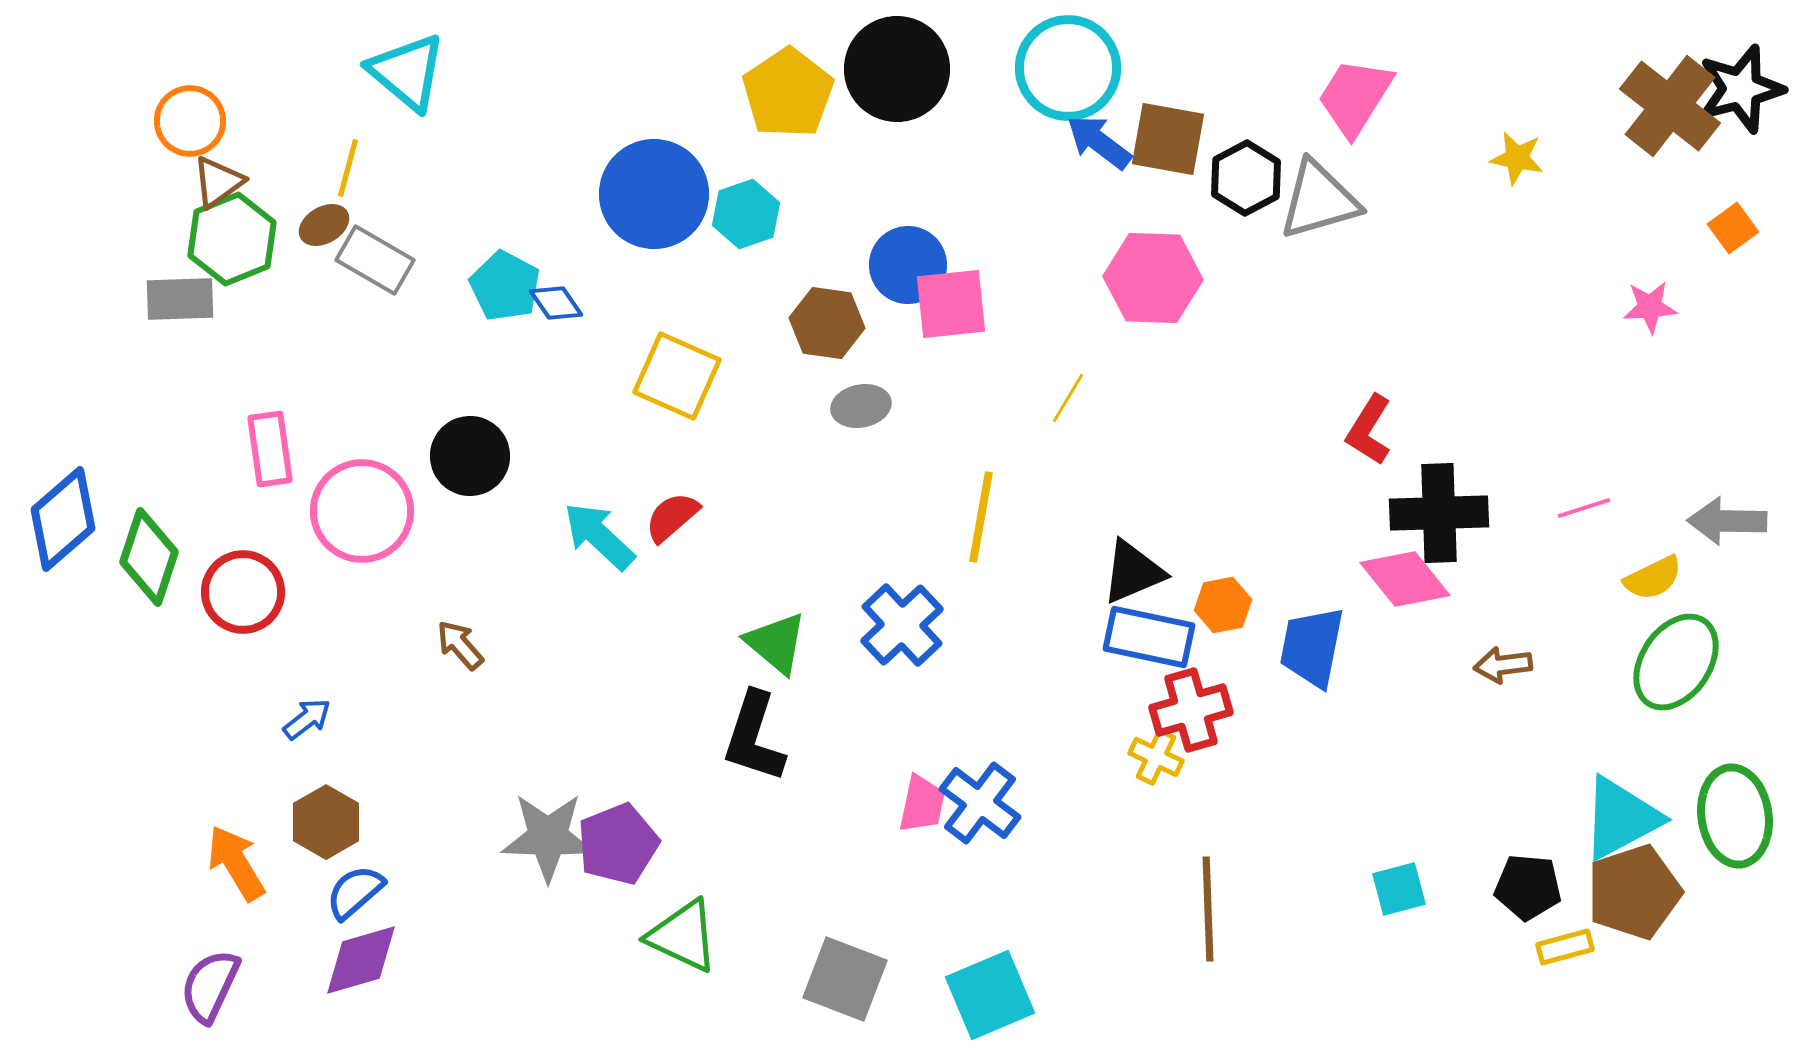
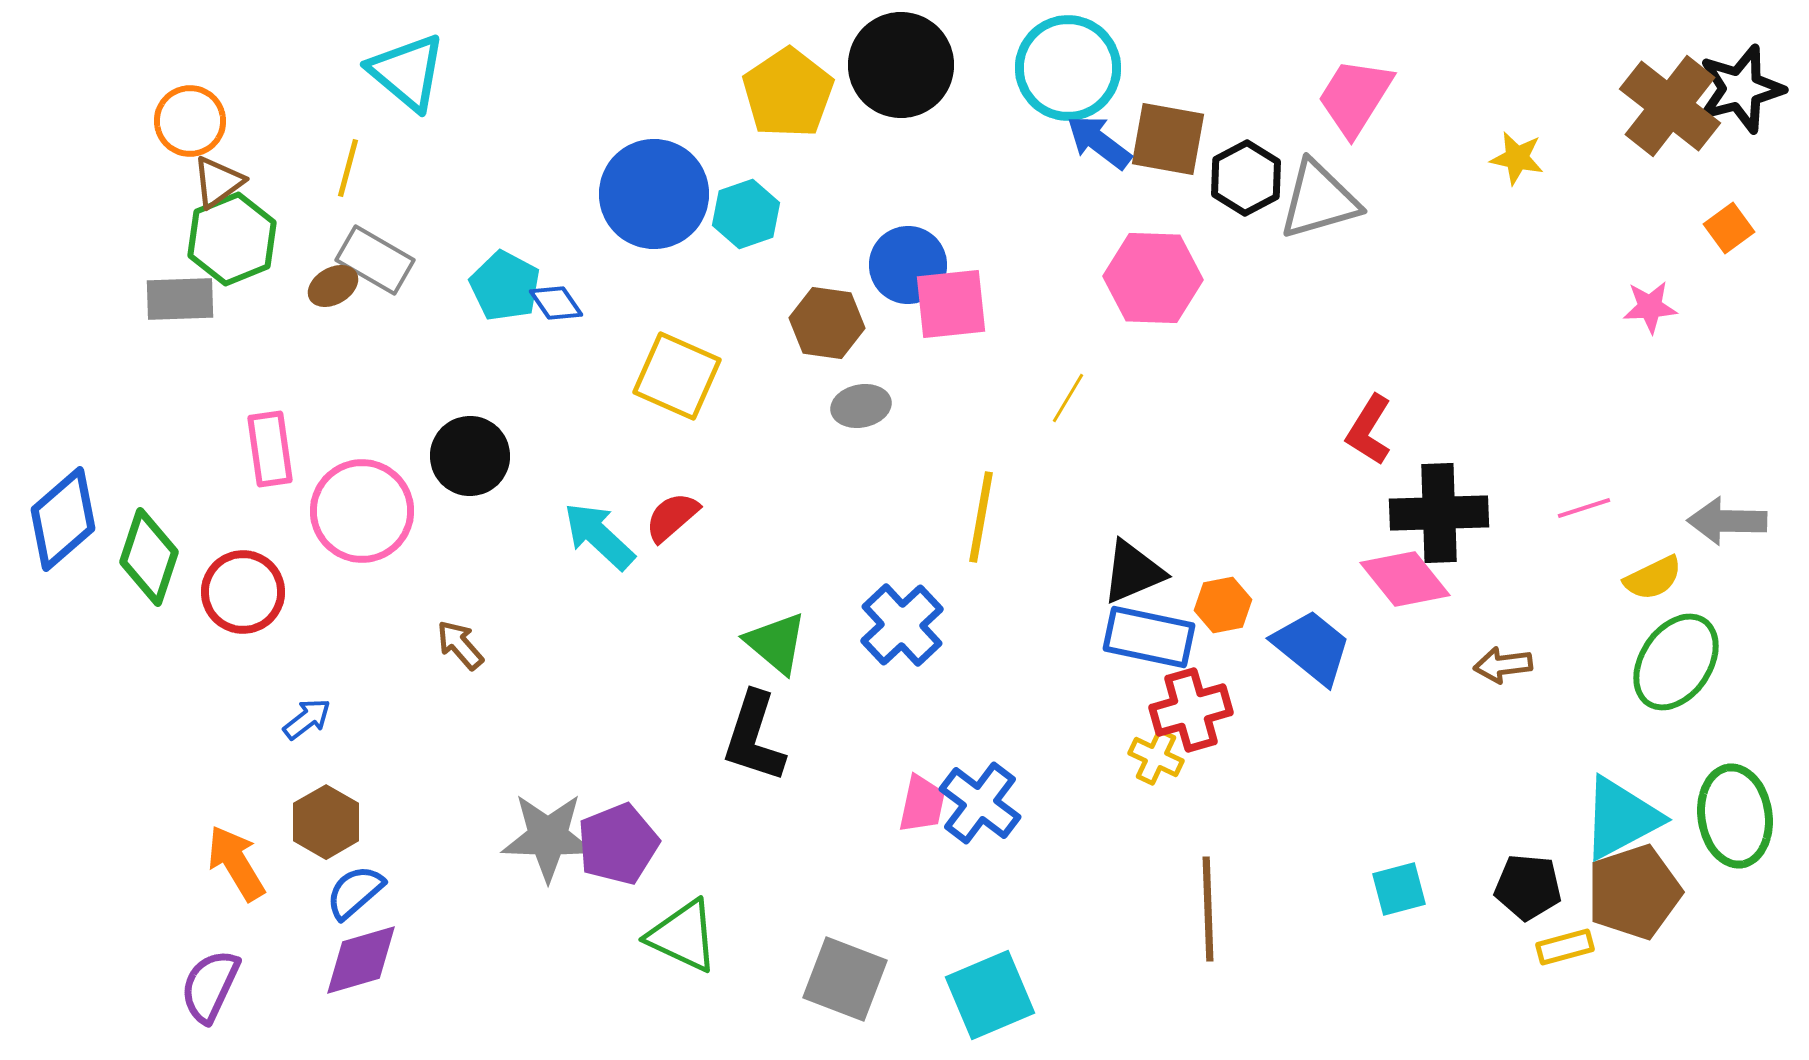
black circle at (897, 69): moved 4 px right, 4 px up
brown ellipse at (324, 225): moved 9 px right, 61 px down
orange square at (1733, 228): moved 4 px left
blue trapezoid at (1312, 647): rotated 118 degrees clockwise
